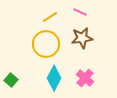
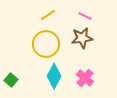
pink line: moved 5 px right, 4 px down
yellow line: moved 2 px left, 2 px up
cyan diamond: moved 2 px up
